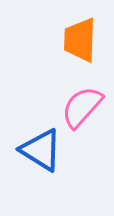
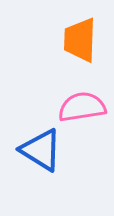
pink semicircle: rotated 39 degrees clockwise
